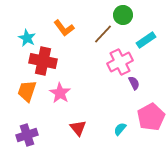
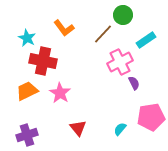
orange trapezoid: rotated 45 degrees clockwise
pink pentagon: rotated 20 degrees clockwise
